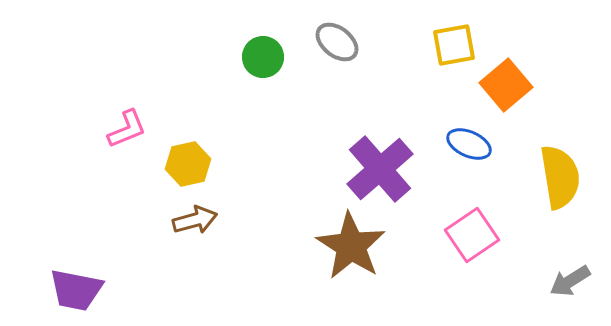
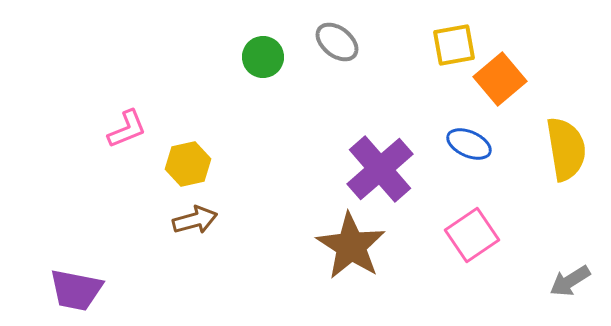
orange square: moved 6 px left, 6 px up
yellow semicircle: moved 6 px right, 28 px up
